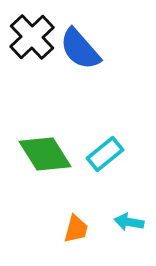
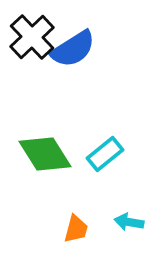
blue semicircle: moved 7 px left; rotated 81 degrees counterclockwise
